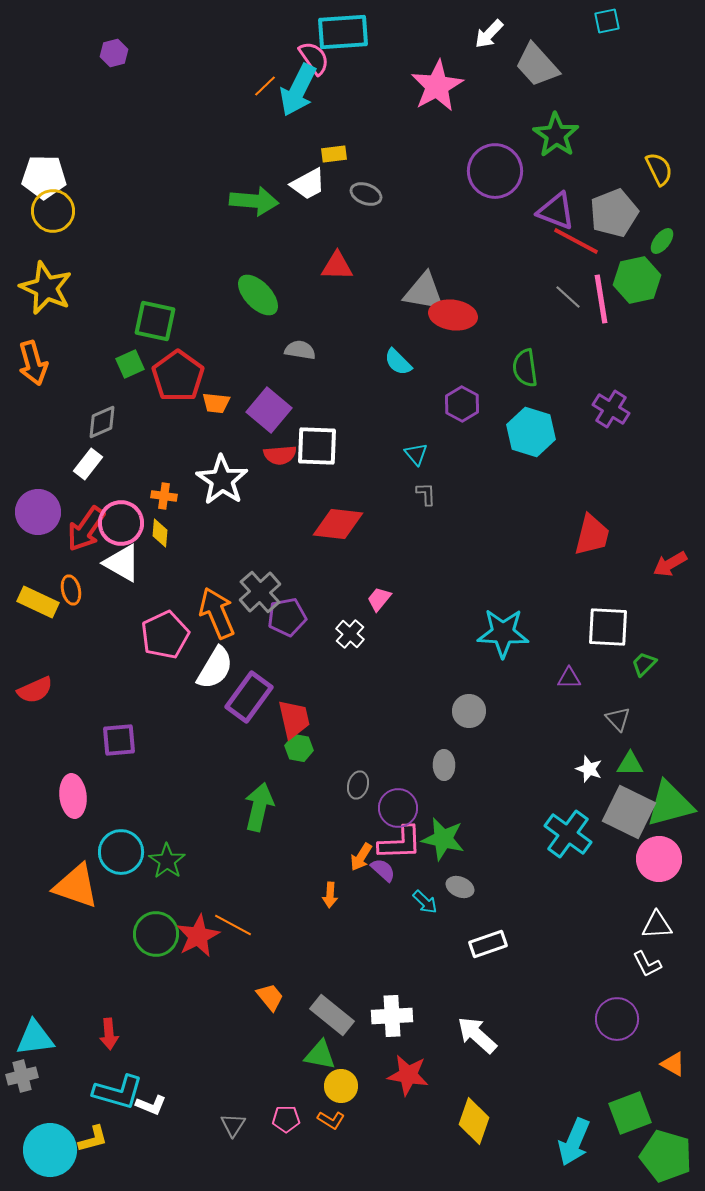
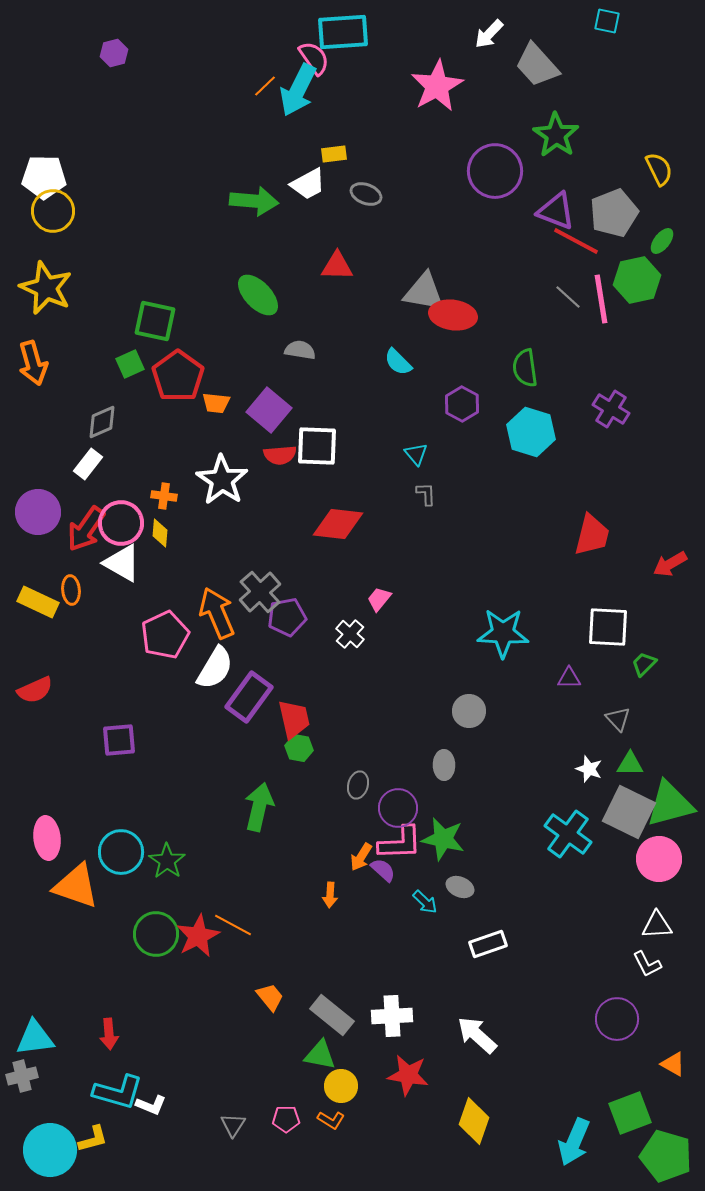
cyan square at (607, 21): rotated 24 degrees clockwise
orange ellipse at (71, 590): rotated 8 degrees clockwise
pink ellipse at (73, 796): moved 26 px left, 42 px down
